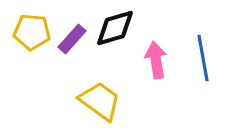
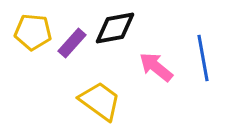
black diamond: rotated 6 degrees clockwise
yellow pentagon: moved 1 px right
purple rectangle: moved 4 px down
pink arrow: moved 7 px down; rotated 42 degrees counterclockwise
